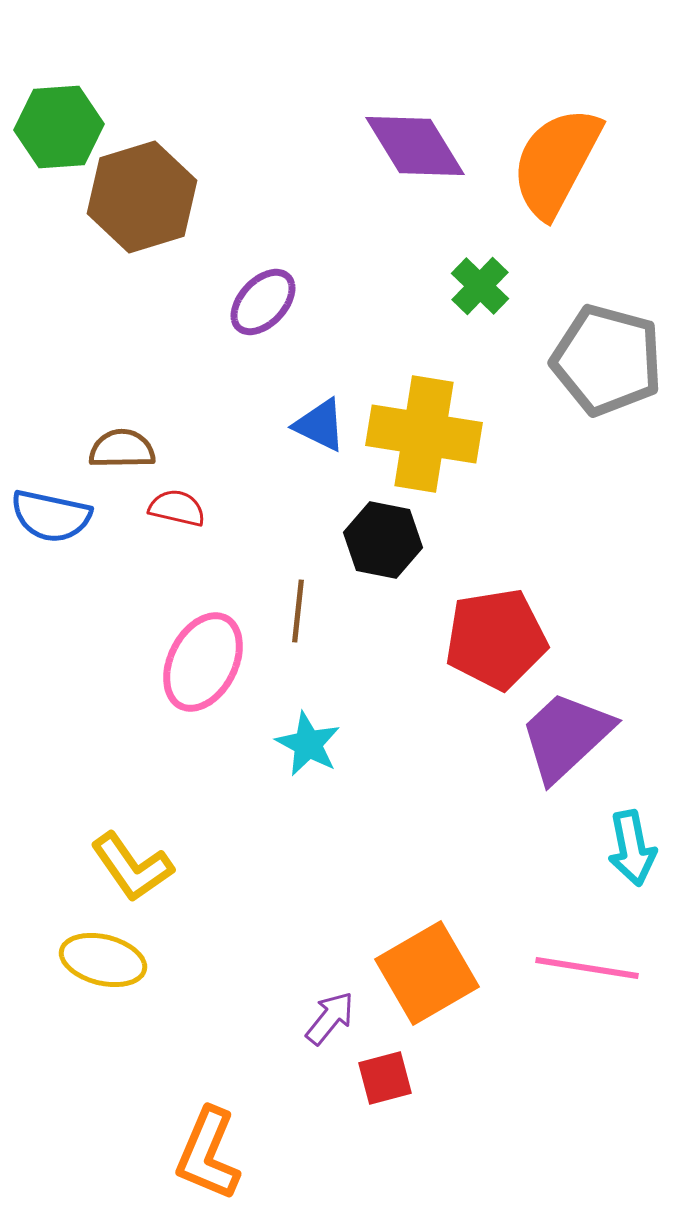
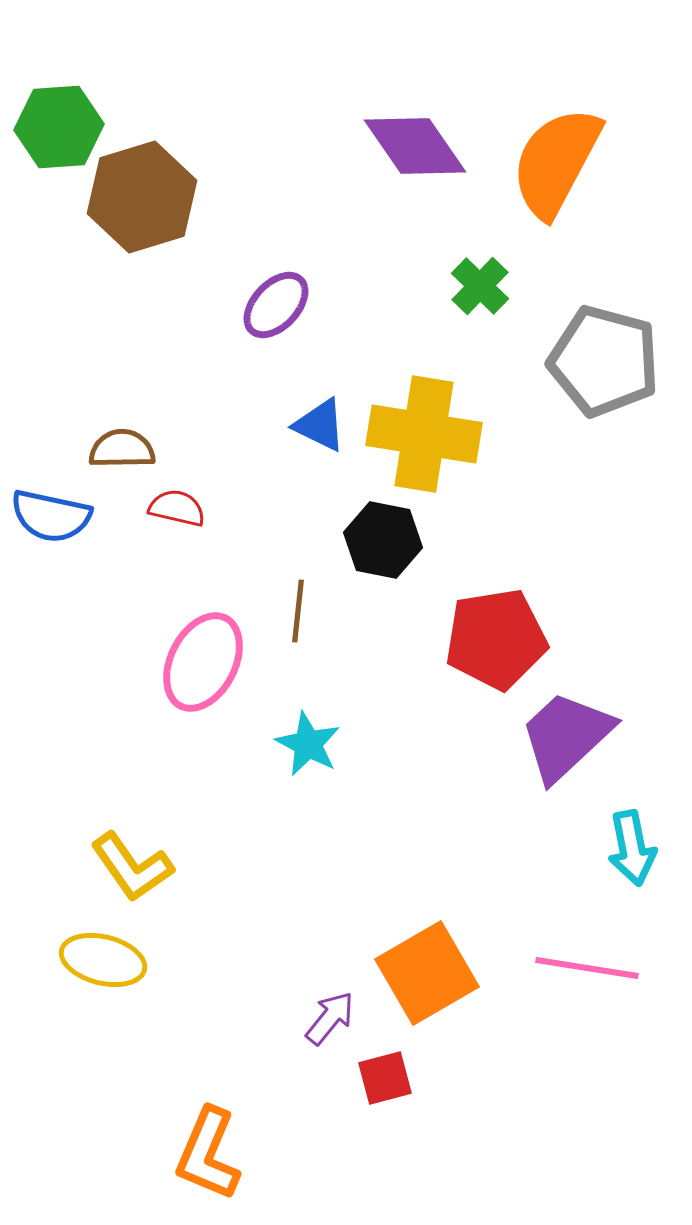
purple diamond: rotated 3 degrees counterclockwise
purple ellipse: moved 13 px right, 3 px down
gray pentagon: moved 3 px left, 1 px down
